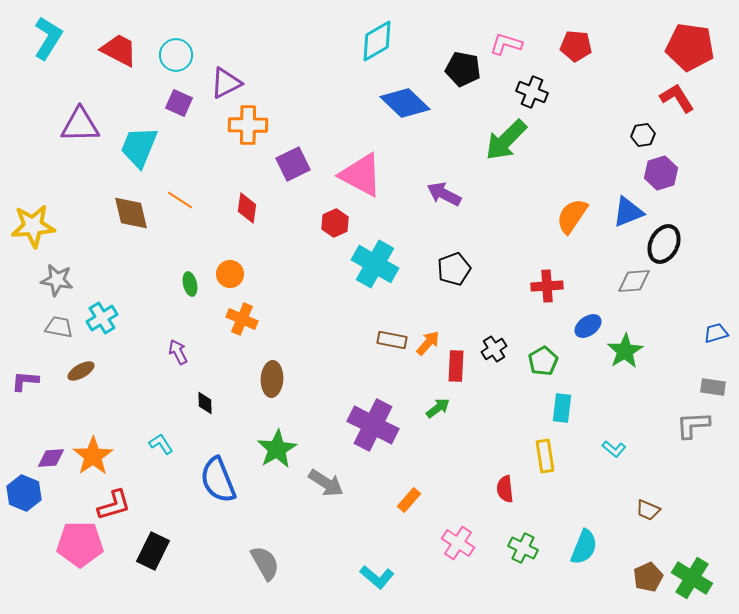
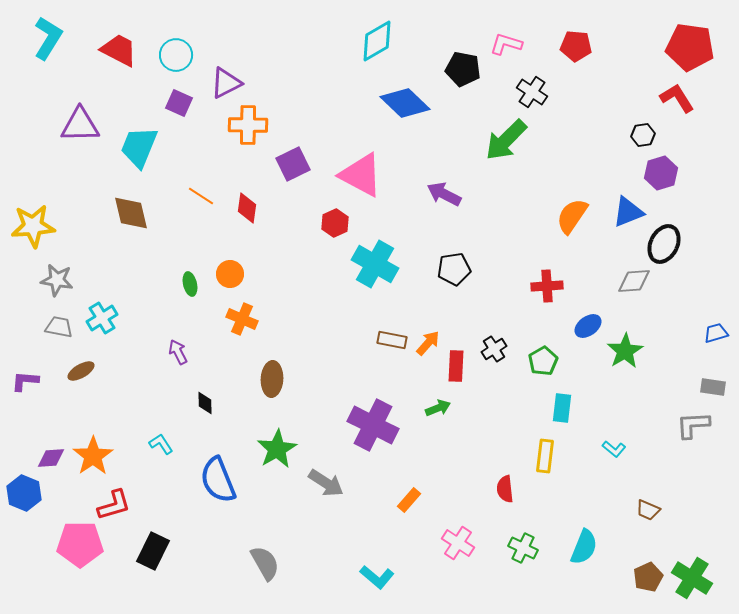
black cross at (532, 92): rotated 12 degrees clockwise
orange line at (180, 200): moved 21 px right, 4 px up
black pentagon at (454, 269): rotated 12 degrees clockwise
green arrow at (438, 408): rotated 15 degrees clockwise
yellow rectangle at (545, 456): rotated 16 degrees clockwise
